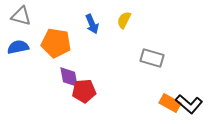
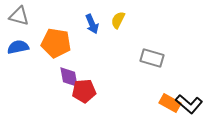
gray triangle: moved 2 px left
yellow semicircle: moved 6 px left
